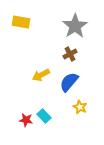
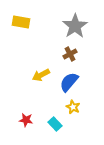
yellow star: moved 7 px left
cyan rectangle: moved 11 px right, 8 px down
